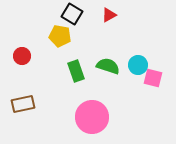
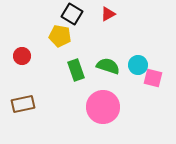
red triangle: moved 1 px left, 1 px up
green rectangle: moved 1 px up
pink circle: moved 11 px right, 10 px up
